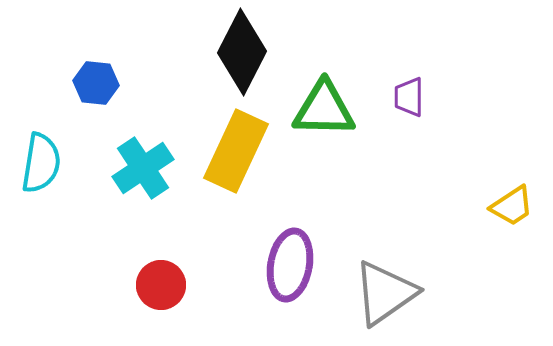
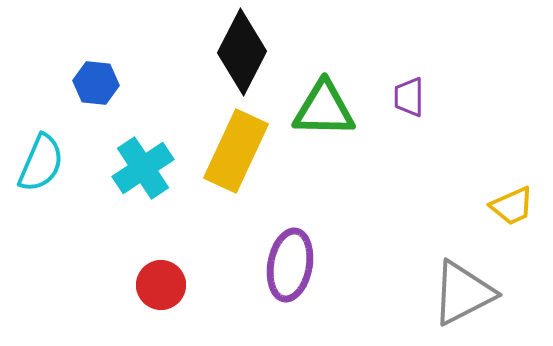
cyan semicircle: rotated 14 degrees clockwise
yellow trapezoid: rotated 9 degrees clockwise
gray triangle: moved 78 px right; rotated 8 degrees clockwise
